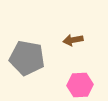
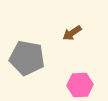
brown arrow: moved 1 px left, 7 px up; rotated 24 degrees counterclockwise
